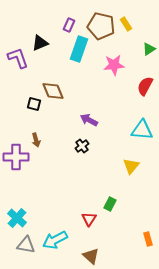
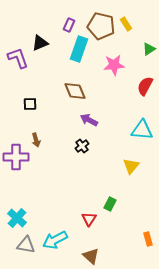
brown diamond: moved 22 px right
black square: moved 4 px left; rotated 16 degrees counterclockwise
